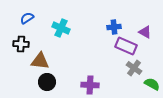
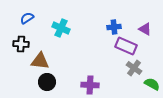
purple triangle: moved 3 px up
